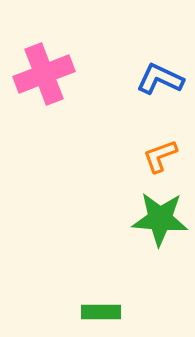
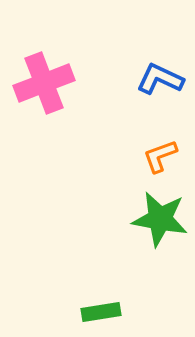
pink cross: moved 9 px down
green star: rotated 6 degrees clockwise
green rectangle: rotated 9 degrees counterclockwise
